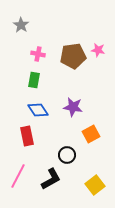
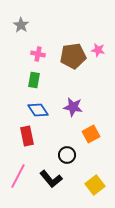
black L-shape: rotated 80 degrees clockwise
